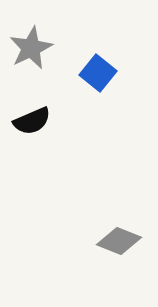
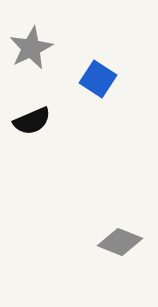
blue square: moved 6 px down; rotated 6 degrees counterclockwise
gray diamond: moved 1 px right, 1 px down
